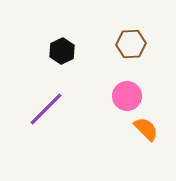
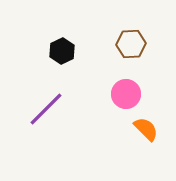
pink circle: moved 1 px left, 2 px up
